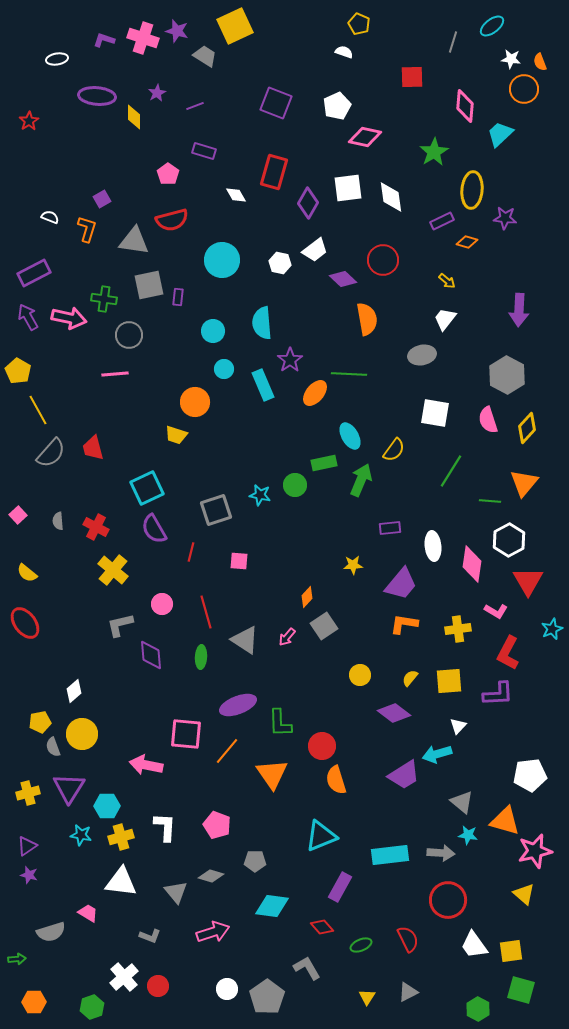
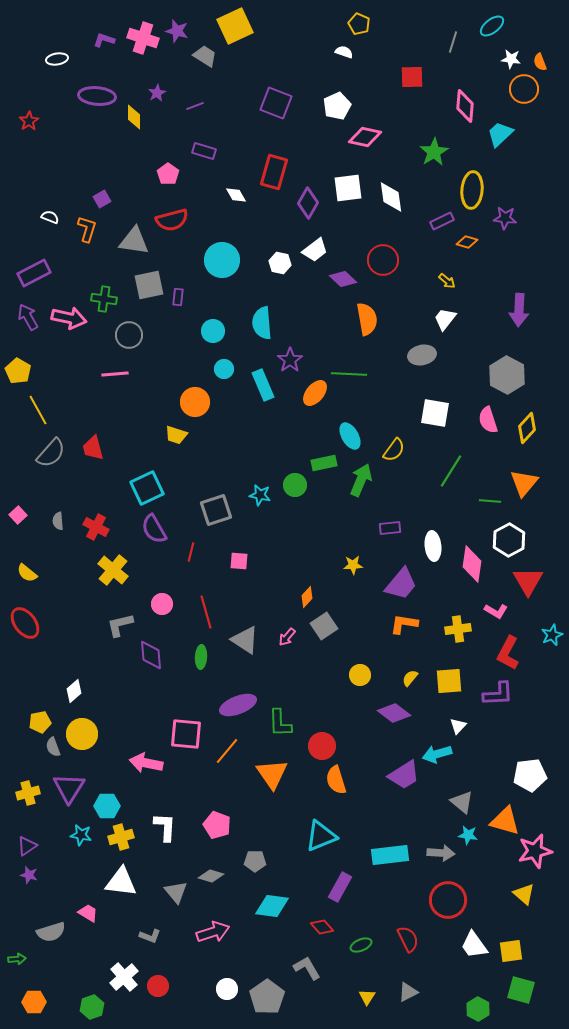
cyan star at (552, 629): moved 6 px down
pink arrow at (146, 765): moved 2 px up
